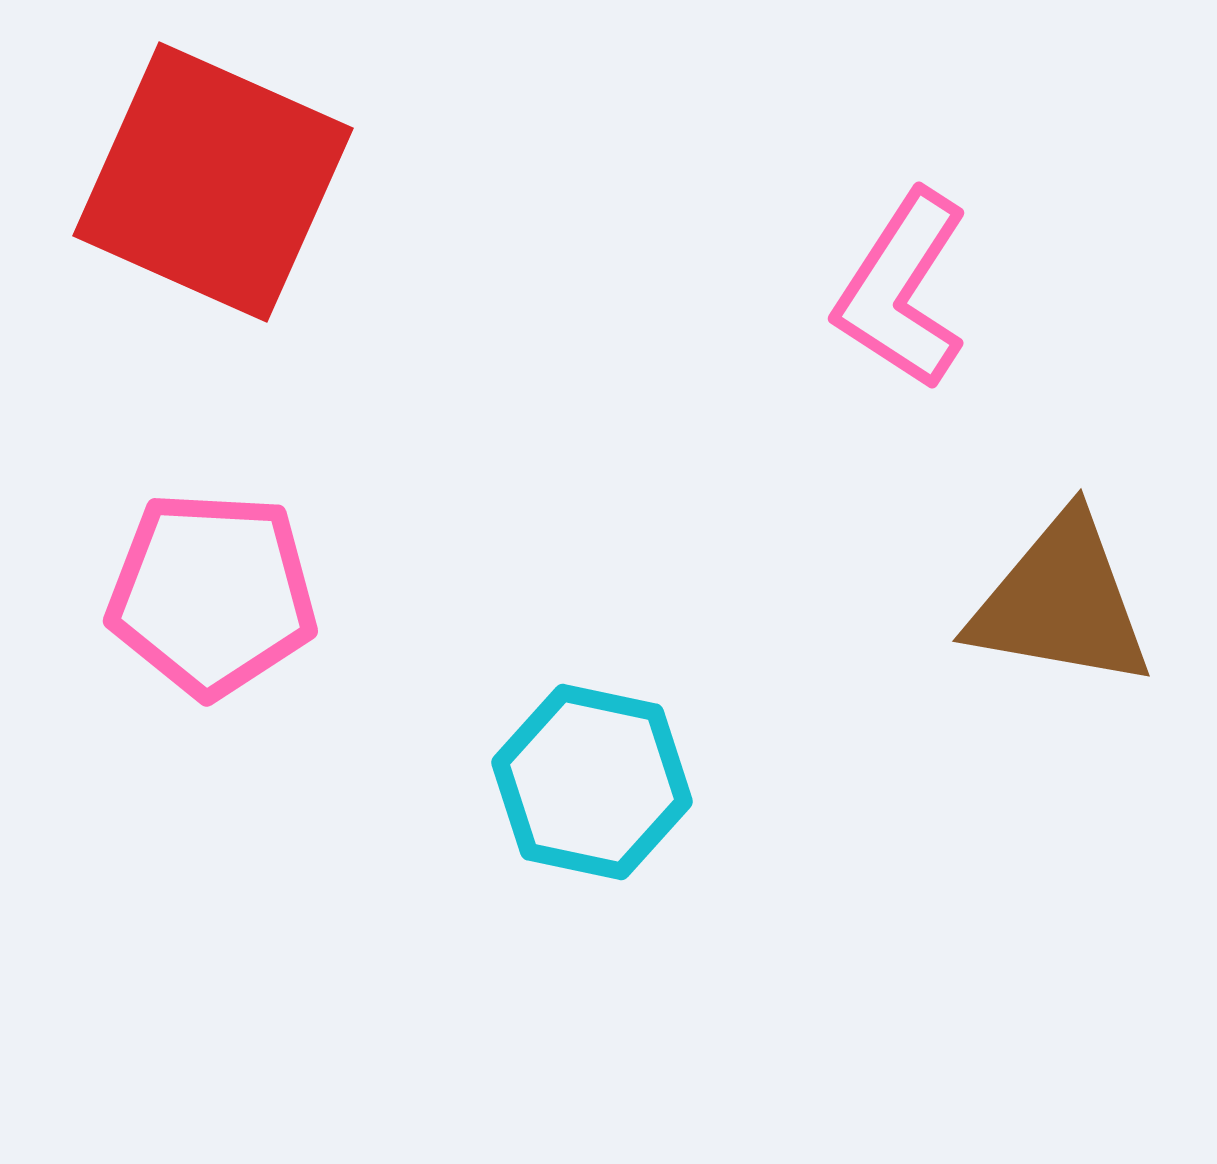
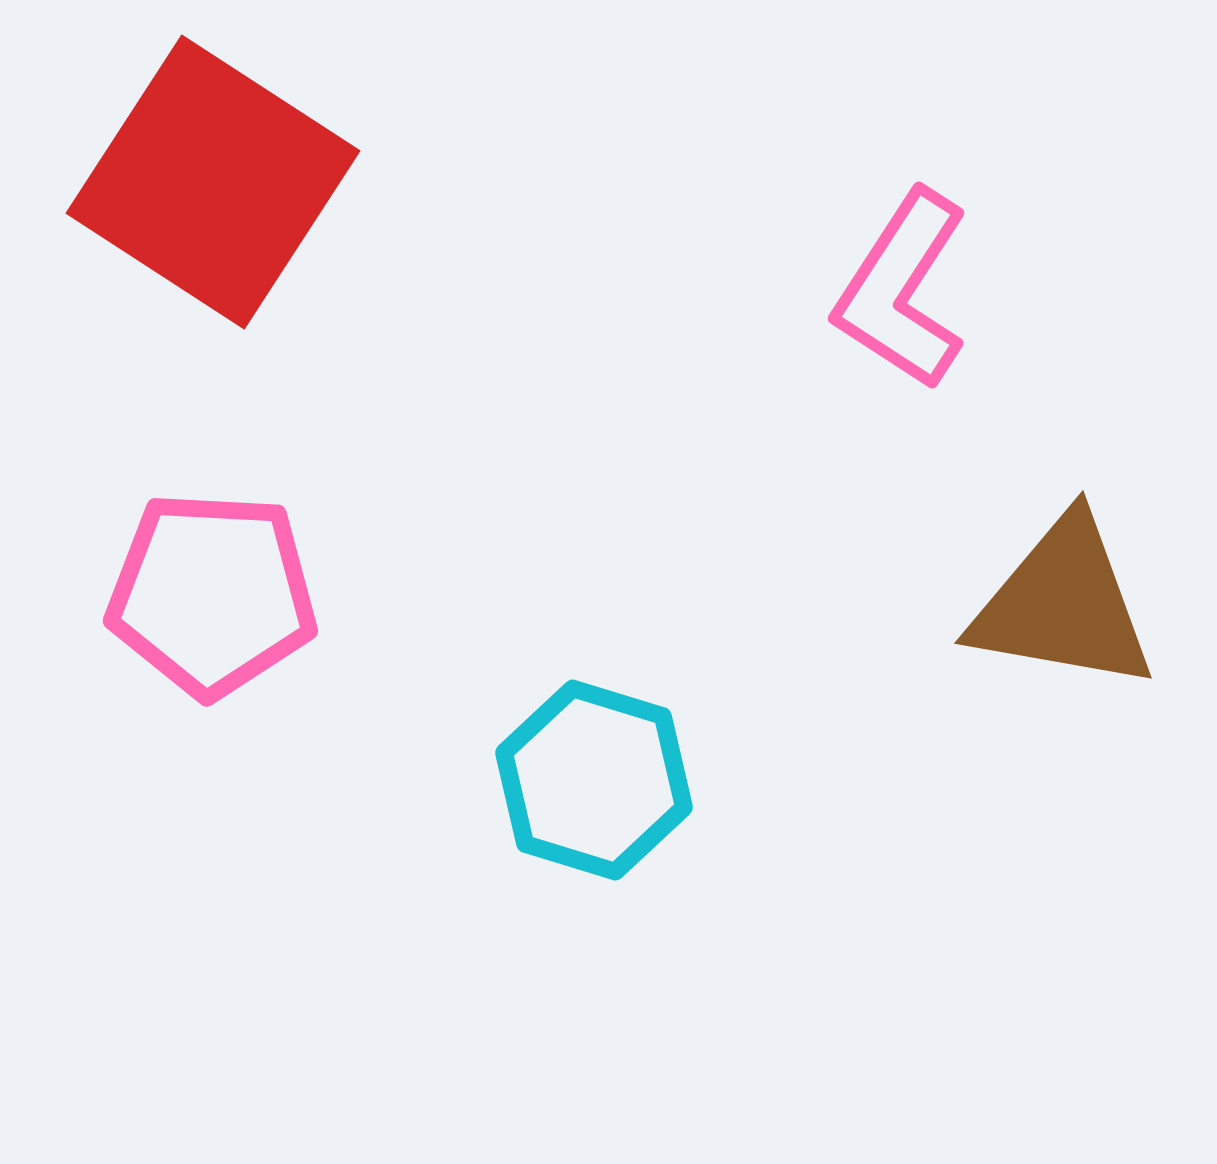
red square: rotated 9 degrees clockwise
brown triangle: moved 2 px right, 2 px down
cyan hexagon: moved 2 px right, 2 px up; rotated 5 degrees clockwise
